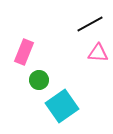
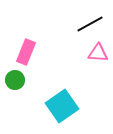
pink rectangle: moved 2 px right
green circle: moved 24 px left
